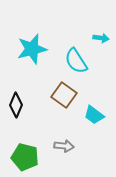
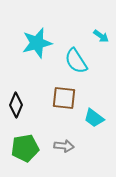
cyan arrow: moved 2 px up; rotated 28 degrees clockwise
cyan star: moved 5 px right, 6 px up
brown square: moved 3 px down; rotated 30 degrees counterclockwise
cyan trapezoid: moved 3 px down
green pentagon: moved 9 px up; rotated 24 degrees counterclockwise
